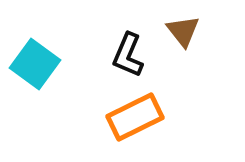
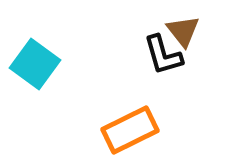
black L-shape: moved 35 px right; rotated 39 degrees counterclockwise
orange rectangle: moved 5 px left, 13 px down
